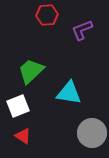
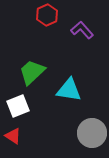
red hexagon: rotated 20 degrees counterclockwise
purple L-shape: rotated 70 degrees clockwise
green trapezoid: moved 1 px right, 1 px down
cyan triangle: moved 3 px up
red triangle: moved 10 px left
